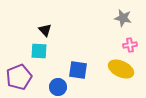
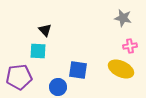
pink cross: moved 1 px down
cyan square: moved 1 px left
purple pentagon: rotated 15 degrees clockwise
